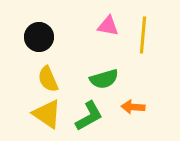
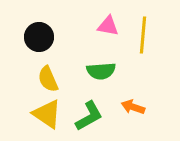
green semicircle: moved 3 px left, 8 px up; rotated 12 degrees clockwise
orange arrow: rotated 15 degrees clockwise
